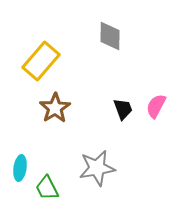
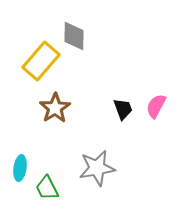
gray diamond: moved 36 px left
